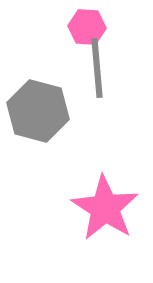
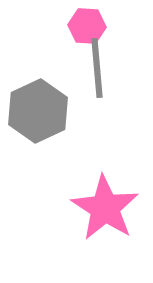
pink hexagon: moved 1 px up
gray hexagon: rotated 20 degrees clockwise
